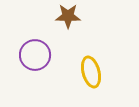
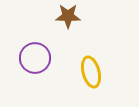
purple circle: moved 3 px down
